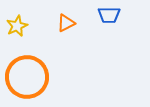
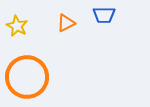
blue trapezoid: moved 5 px left
yellow star: rotated 20 degrees counterclockwise
